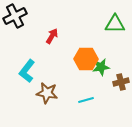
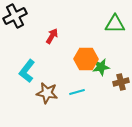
cyan line: moved 9 px left, 8 px up
